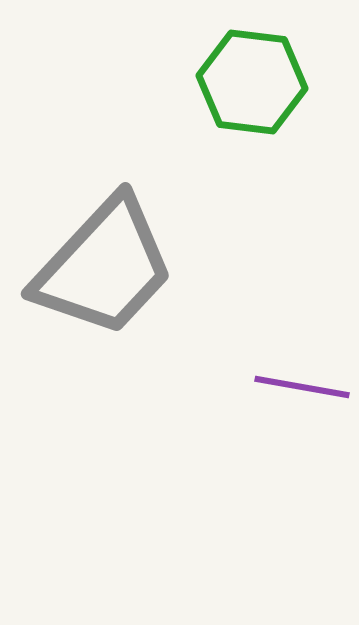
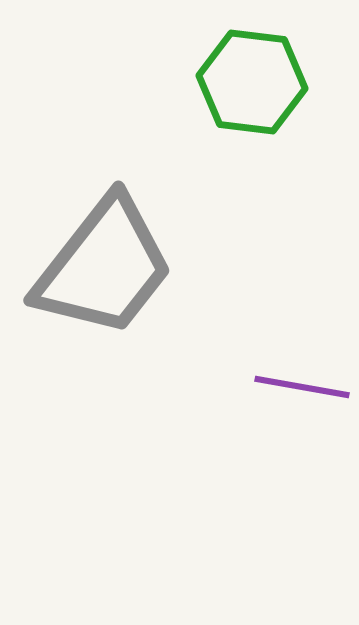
gray trapezoid: rotated 5 degrees counterclockwise
